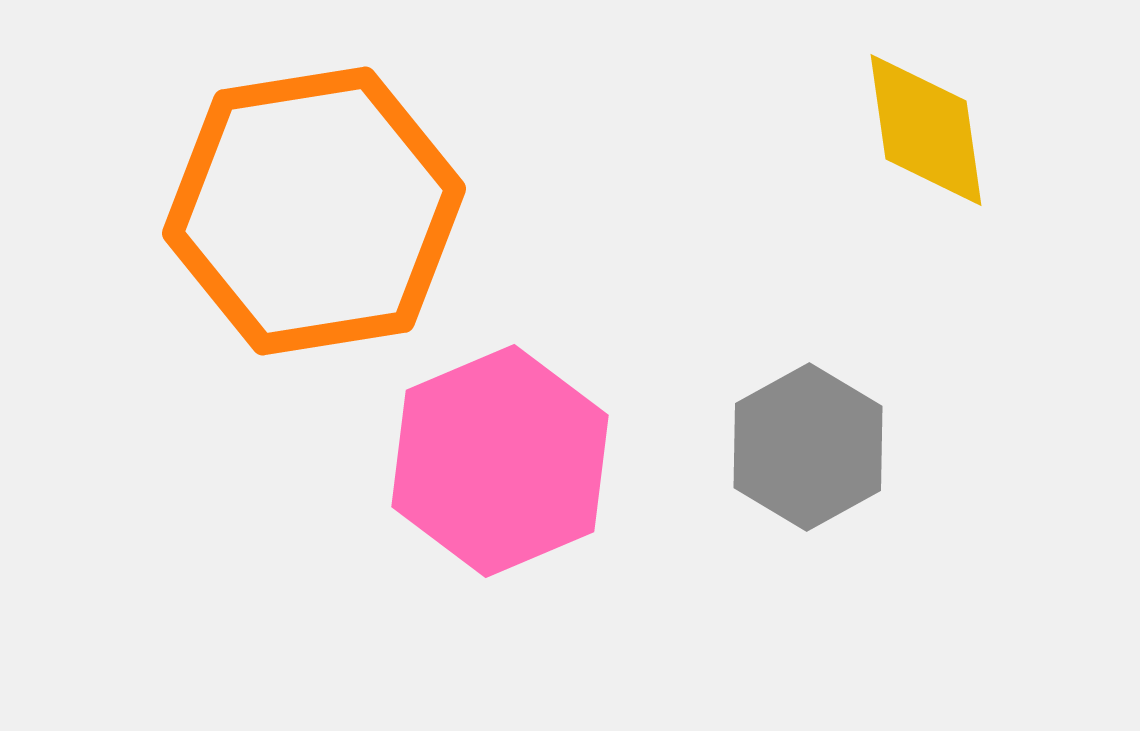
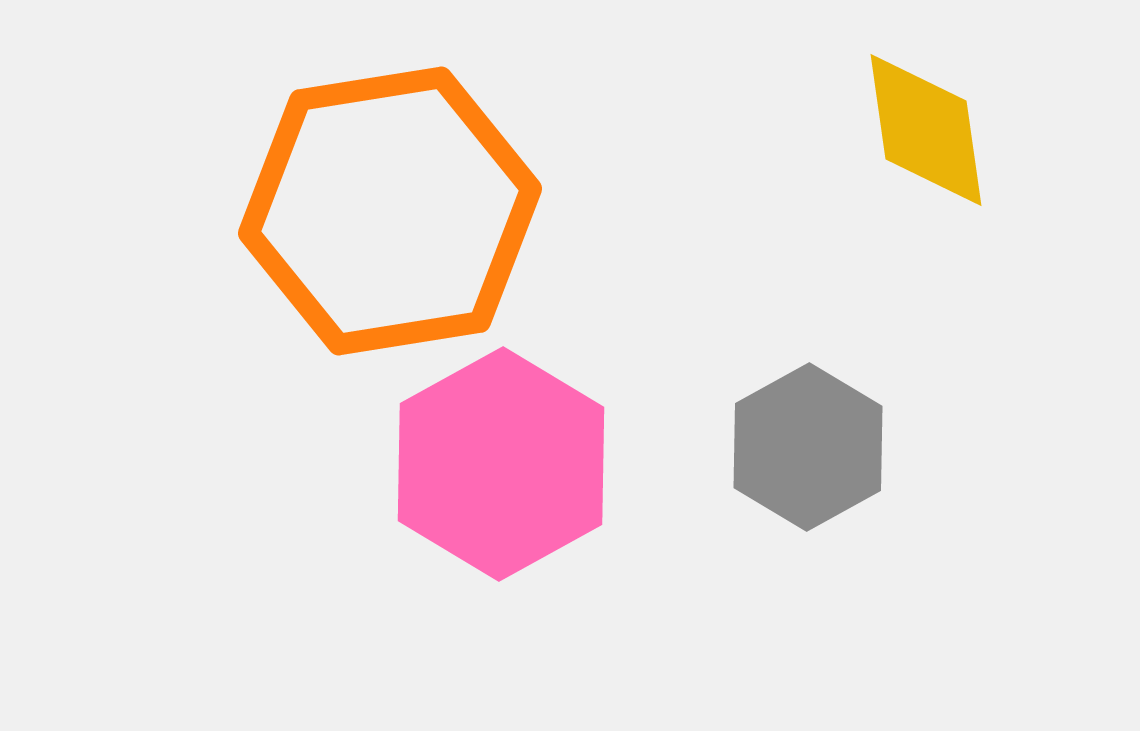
orange hexagon: moved 76 px right
pink hexagon: moved 1 px right, 3 px down; rotated 6 degrees counterclockwise
